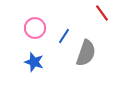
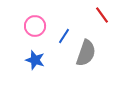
red line: moved 2 px down
pink circle: moved 2 px up
blue star: moved 1 px right, 2 px up
